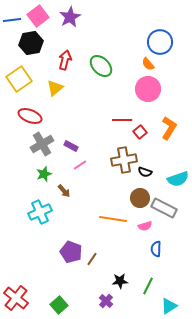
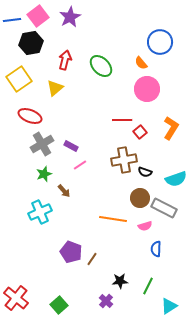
orange semicircle: moved 7 px left, 1 px up
pink circle: moved 1 px left
orange L-shape: moved 2 px right
cyan semicircle: moved 2 px left
